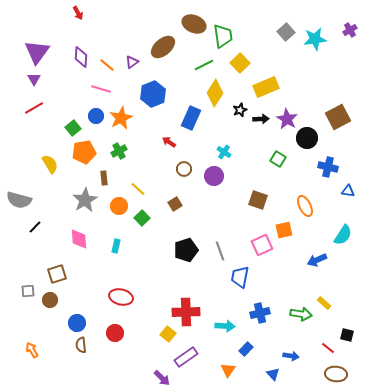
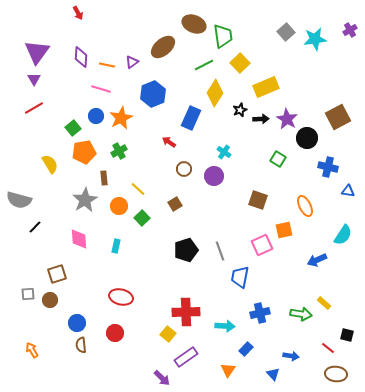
orange line at (107, 65): rotated 28 degrees counterclockwise
gray square at (28, 291): moved 3 px down
